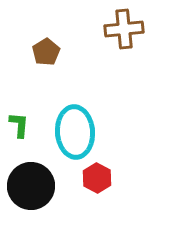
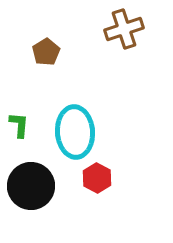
brown cross: rotated 12 degrees counterclockwise
